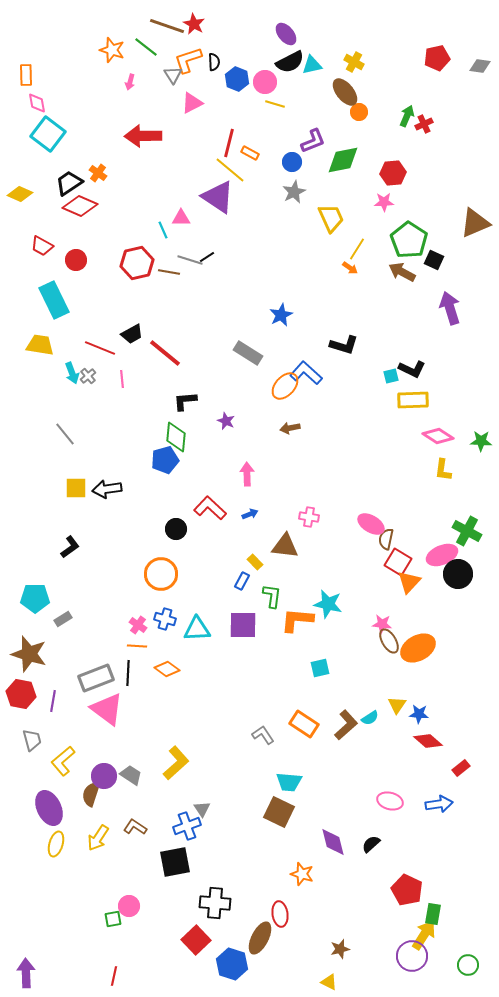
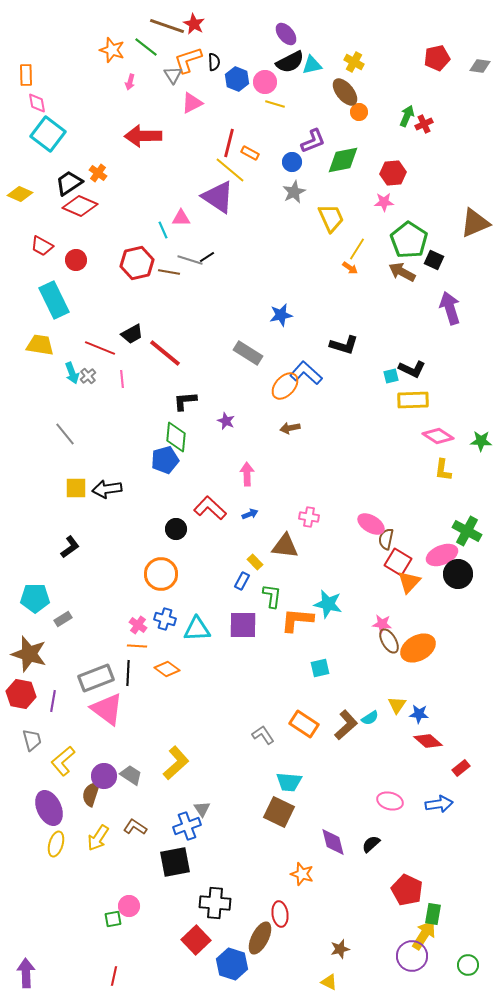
blue star at (281, 315): rotated 15 degrees clockwise
